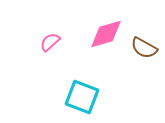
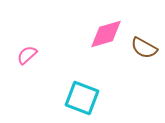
pink semicircle: moved 23 px left, 13 px down
cyan square: moved 1 px down
